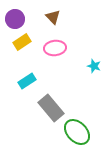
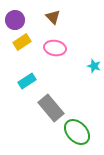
purple circle: moved 1 px down
pink ellipse: rotated 15 degrees clockwise
